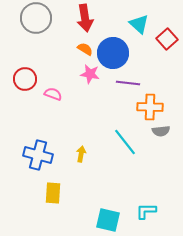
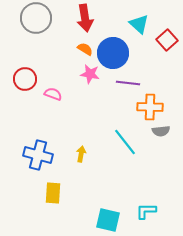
red square: moved 1 px down
